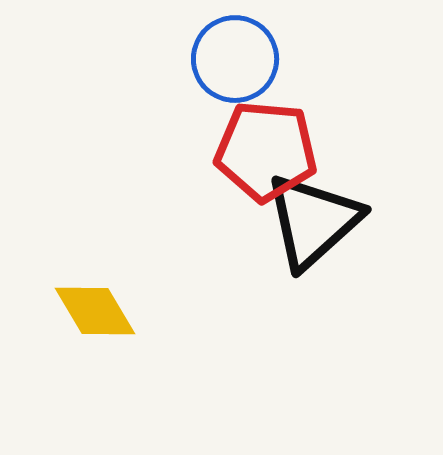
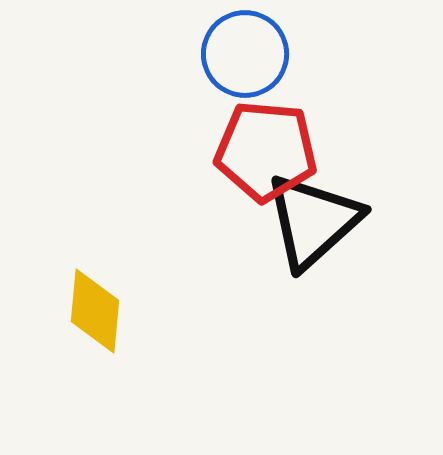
blue circle: moved 10 px right, 5 px up
yellow diamond: rotated 36 degrees clockwise
